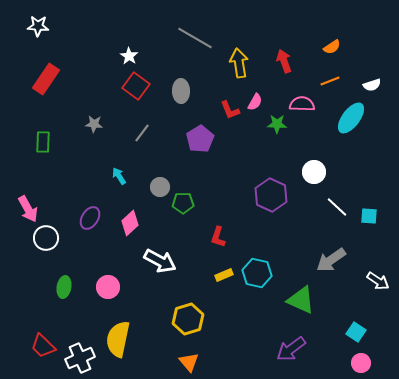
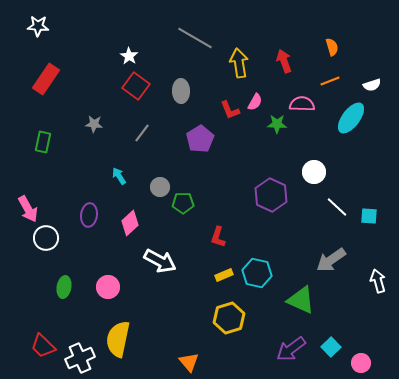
orange semicircle at (332, 47): rotated 72 degrees counterclockwise
green rectangle at (43, 142): rotated 10 degrees clockwise
purple ellipse at (90, 218): moved 1 px left, 3 px up; rotated 25 degrees counterclockwise
white arrow at (378, 281): rotated 140 degrees counterclockwise
yellow hexagon at (188, 319): moved 41 px right, 1 px up
cyan square at (356, 332): moved 25 px left, 15 px down; rotated 12 degrees clockwise
